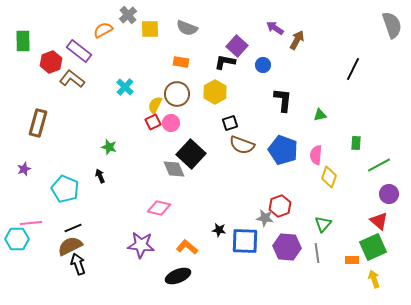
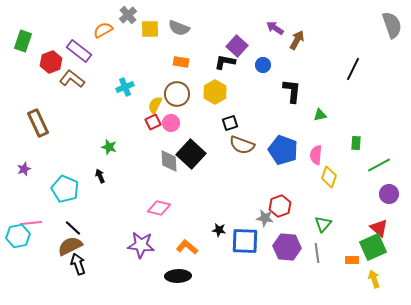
gray semicircle at (187, 28): moved 8 px left
green rectangle at (23, 41): rotated 20 degrees clockwise
cyan cross at (125, 87): rotated 24 degrees clockwise
black L-shape at (283, 100): moved 9 px right, 9 px up
brown rectangle at (38, 123): rotated 40 degrees counterclockwise
gray diamond at (174, 169): moved 5 px left, 8 px up; rotated 20 degrees clockwise
red triangle at (379, 221): moved 7 px down
black line at (73, 228): rotated 66 degrees clockwise
cyan hexagon at (17, 239): moved 1 px right, 3 px up; rotated 10 degrees counterclockwise
black ellipse at (178, 276): rotated 20 degrees clockwise
